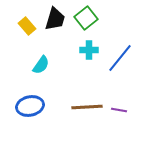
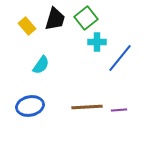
cyan cross: moved 8 px right, 8 px up
purple line: rotated 14 degrees counterclockwise
